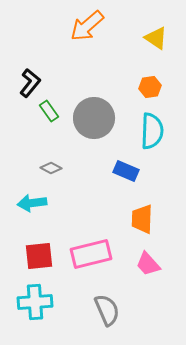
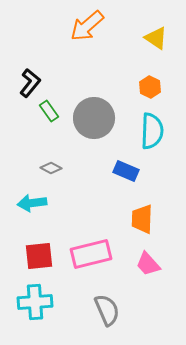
orange hexagon: rotated 25 degrees counterclockwise
